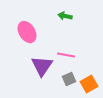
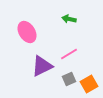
green arrow: moved 4 px right, 3 px down
pink line: moved 3 px right, 1 px up; rotated 42 degrees counterclockwise
purple triangle: rotated 30 degrees clockwise
